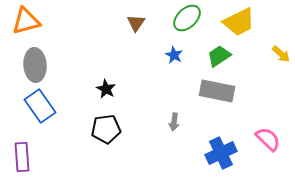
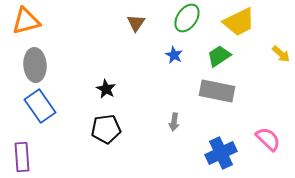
green ellipse: rotated 12 degrees counterclockwise
